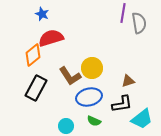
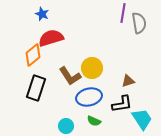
black rectangle: rotated 10 degrees counterclockwise
cyan trapezoid: rotated 85 degrees counterclockwise
